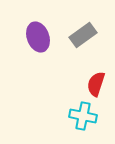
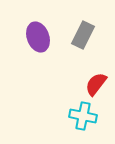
gray rectangle: rotated 28 degrees counterclockwise
red semicircle: rotated 20 degrees clockwise
